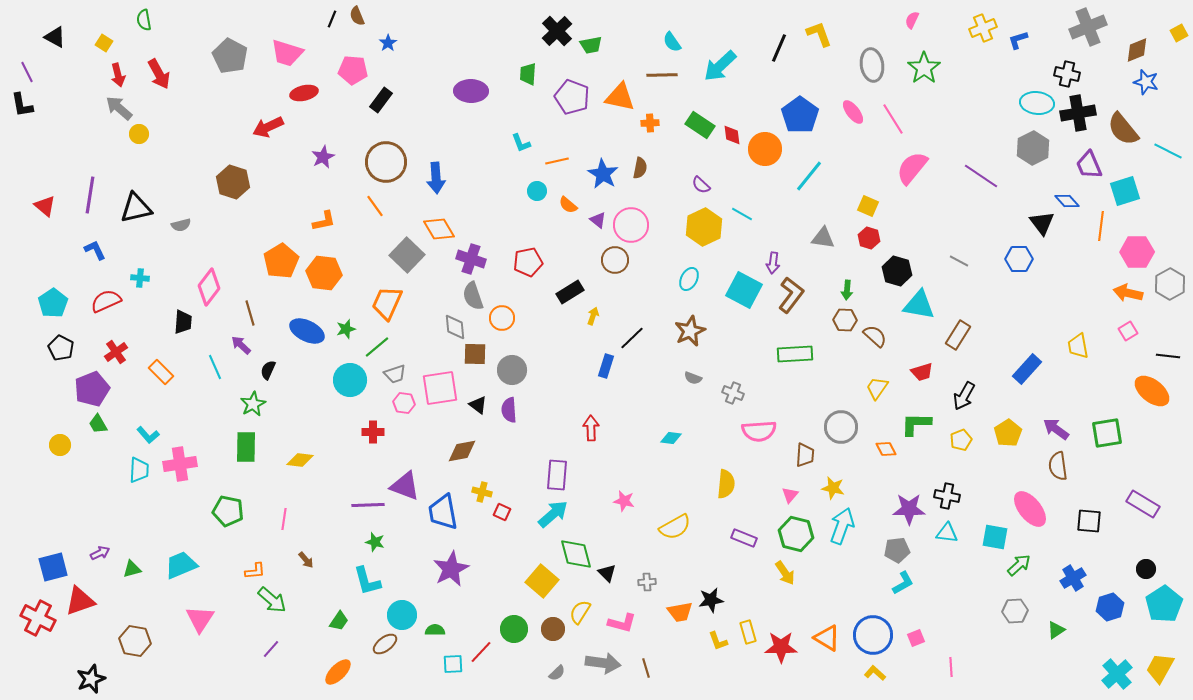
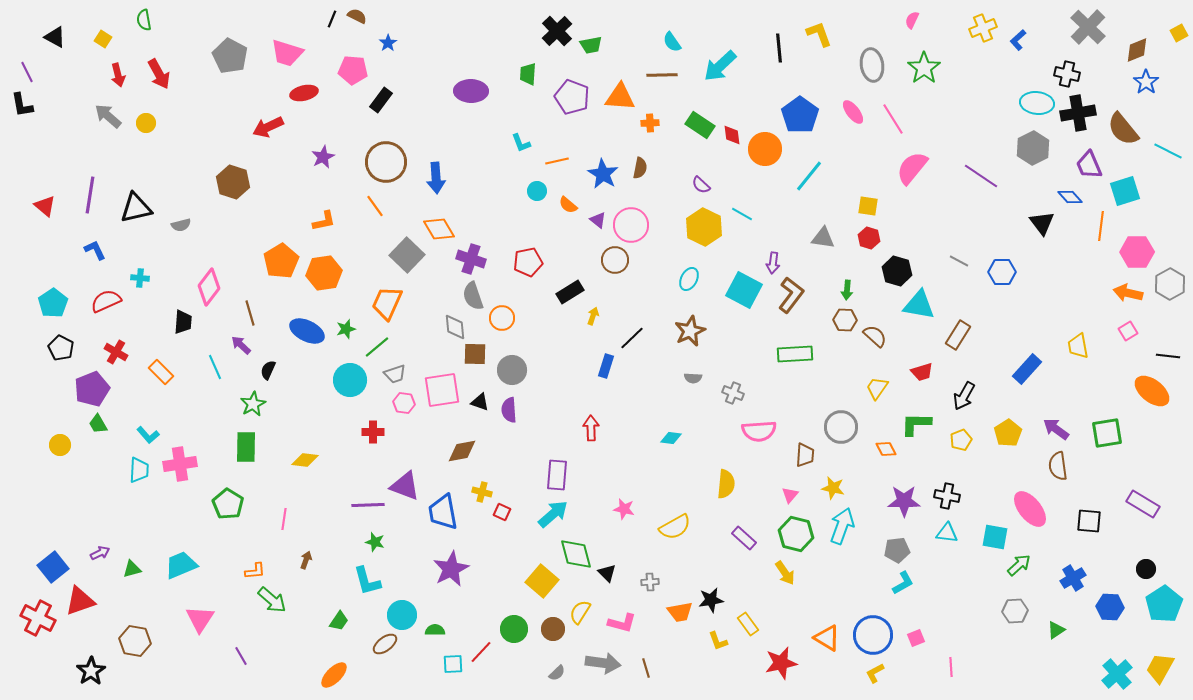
brown semicircle at (357, 16): rotated 138 degrees clockwise
gray cross at (1088, 27): rotated 24 degrees counterclockwise
blue L-shape at (1018, 40): rotated 25 degrees counterclockwise
yellow square at (104, 43): moved 1 px left, 4 px up
black line at (779, 48): rotated 28 degrees counterclockwise
blue star at (1146, 82): rotated 20 degrees clockwise
orange triangle at (620, 97): rotated 8 degrees counterclockwise
gray arrow at (119, 108): moved 11 px left, 8 px down
yellow circle at (139, 134): moved 7 px right, 11 px up
blue diamond at (1067, 201): moved 3 px right, 4 px up
yellow square at (868, 206): rotated 15 degrees counterclockwise
yellow hexagon at (704, 227): rotated 9 degrees counterclockwise
blue hexagon at (1019, 259): moved 17 px left, 13 px down
orange hexagon at (324, 273): rotated 16 degrees counterclockwise
red cross at (116, 352): rotated 25 degrees counterclockwise
gray semicircle at (693, 378): rotated 18 degrees counterclockwise
pink square at (440, 388): moved 2 px right, 2 px down
black triangle at (478, 405): moved 2 px right, 3 px up; rotated 18 degrees counterclockwise
yellow diamond at (300, 460): moved 5 px right
pink star at (624, 501): moved 8 px down
purple star at (909, 509): moved 5 px left, 8 px up
green pentagon at (228, 511): moved 7 px up; rotated 20 degrees clockwise
purple rectangle at (744, 538): rotated 20 degrees clockwise
brown arrow at (306, 560): rotated 120 degrees counterclockwise
blue square at (53, 567): rotated 24 degrees counterclockwise
gray cross at (647, 582): moved 3 px right
blue hexagon at (1110, 607): rotated 20 degrees clockwise
yellow rectangle at (748, 632): moved 8 px up; rotated 20 degrees counterclockwise
red star at (781, 647): moved 16 px down; rotated 12 degrees counterclockwise
purple line at (271, 649): moved 30 px left, 7 px down; rotated 72 degrees counterclockwise
orange ellipse at (338, 672): moved 4 px left, 3 px down
yellow L-shape at (875, 673): rotated 70 degrees counterclockwise
black star at (91, 679): moved 8 px up; rotated 12 degrees counterclockwise
